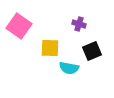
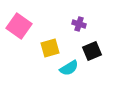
yellow square: rotated 18 degrees counterclockwise
cyan semicircle: rotated 42 degrees counterclockwise
